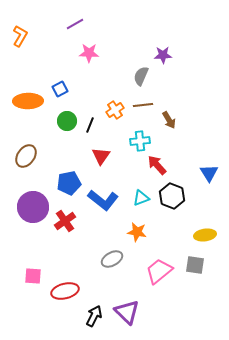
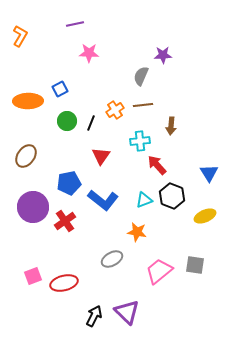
purple line: rotated 18 degrees clockwise
brown arrow: moved 2 px right, 6 px down; rotated 36 degrees clockwise
black line: moved 1 px right, 2 px up
cyan triangle: moved 3 px right, 2 px down
yellow ellipse: moved 19 px up; rotated 15 degrees counterclockwise
pink square: rotated 24 degrees counterclockwise
red ellipse: moved 1 px left, 8 px up
